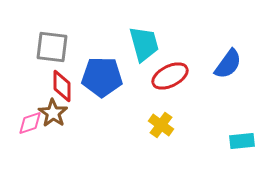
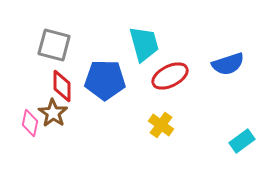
gray square: moved 2 px right, 2 px up; rotated 8 degrees clockwise
blue semicircle: rotated 36 degrees clockwise
blue pentagon: moved 3 px right, 3 px down
pink diamond: rotated 60 degrees counterclockwise
cyan rectangle: rotated 30 degrees counterclockwise
